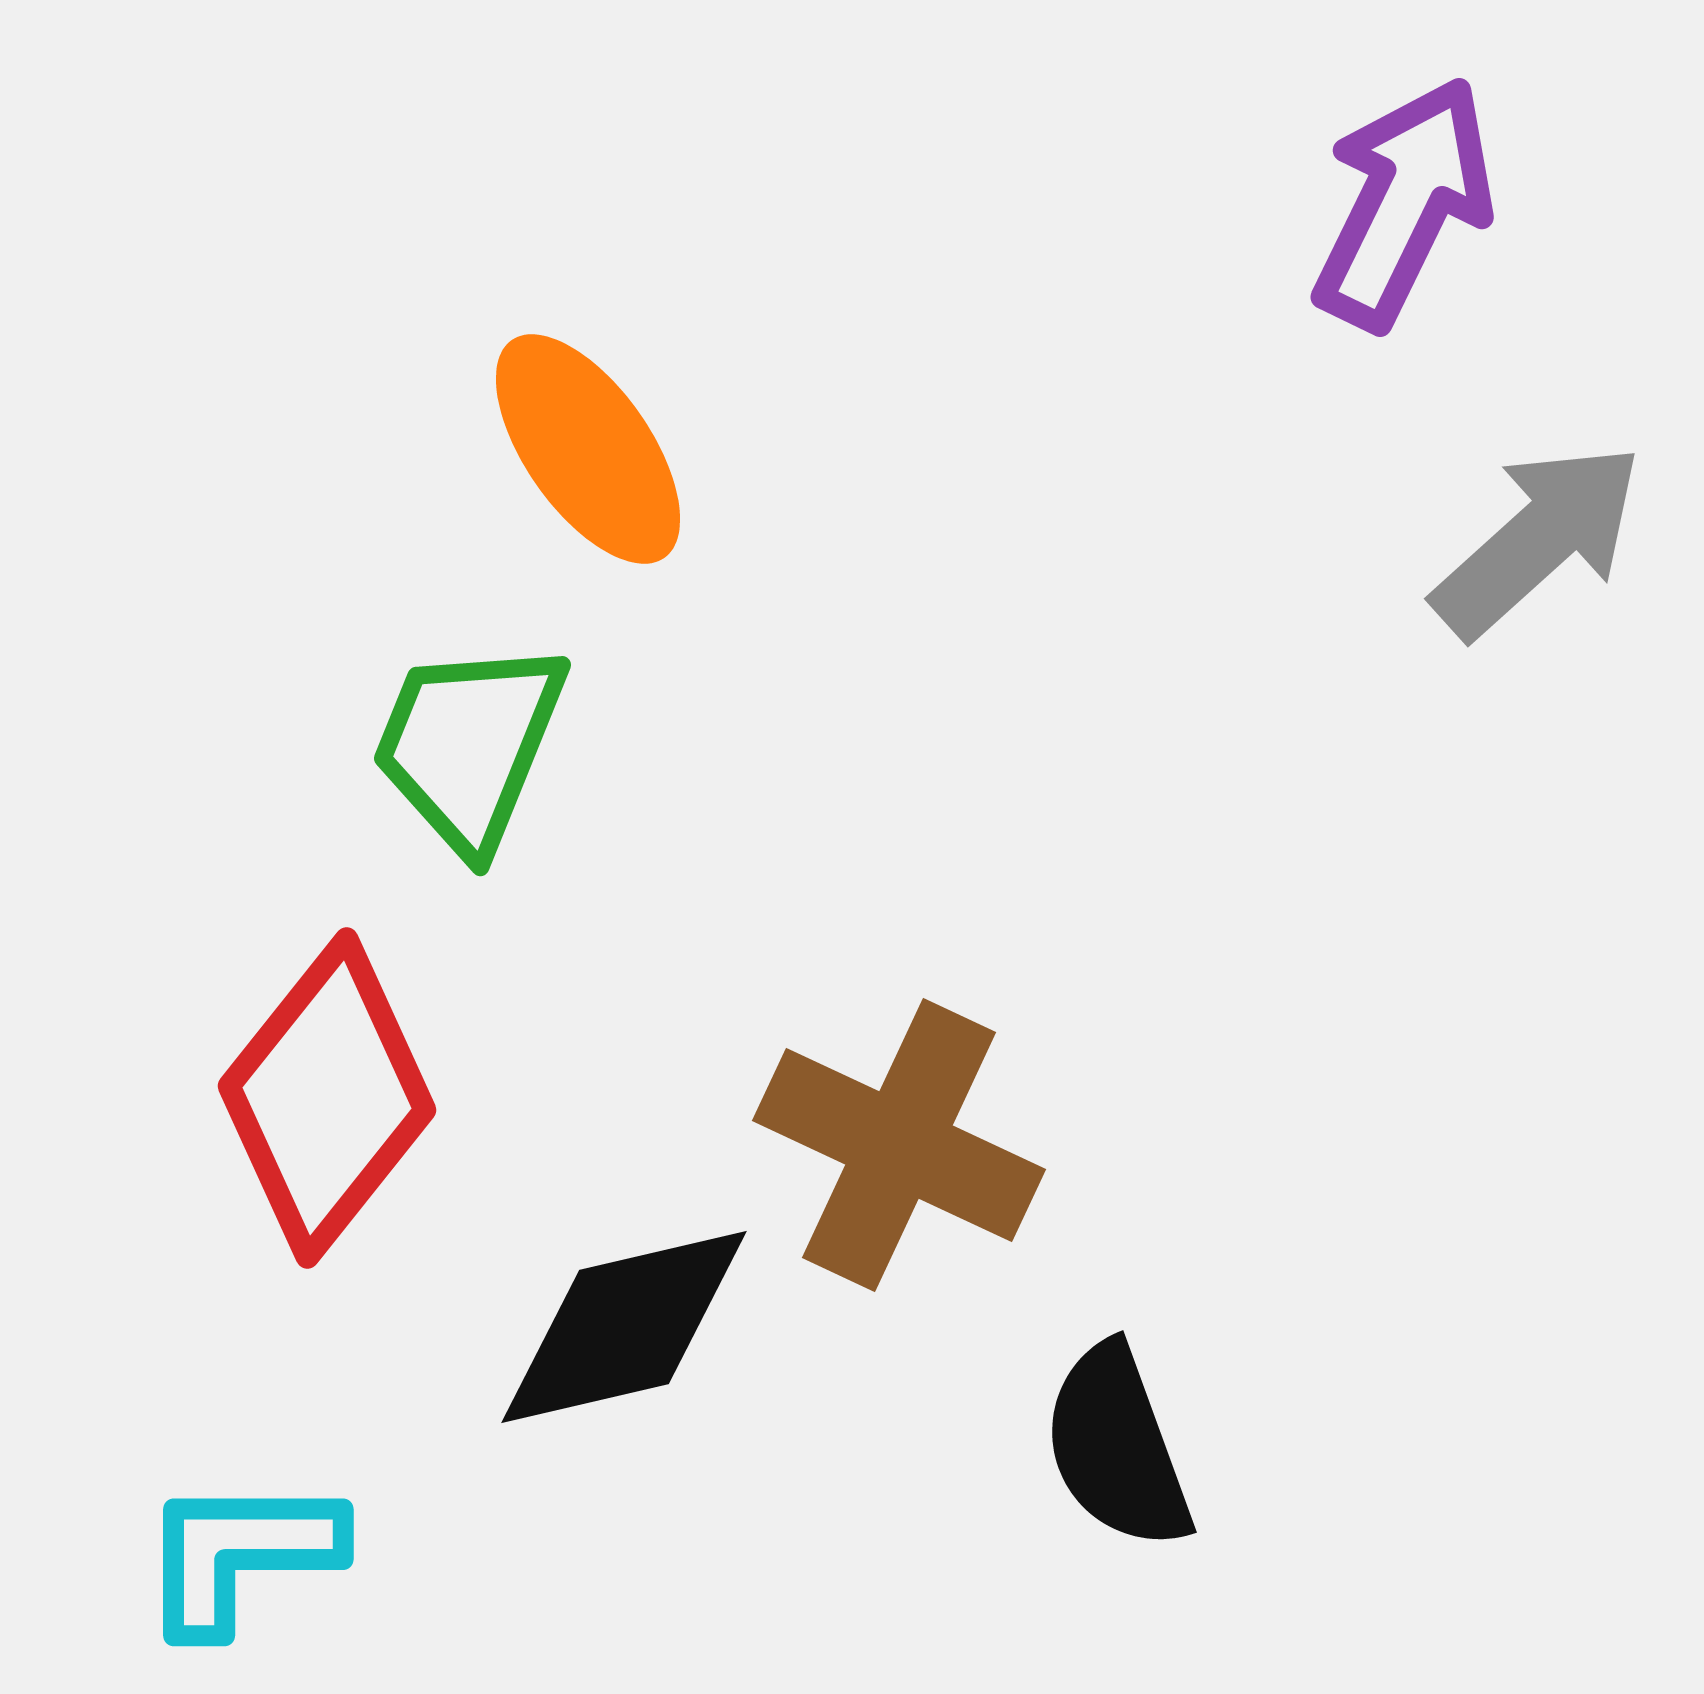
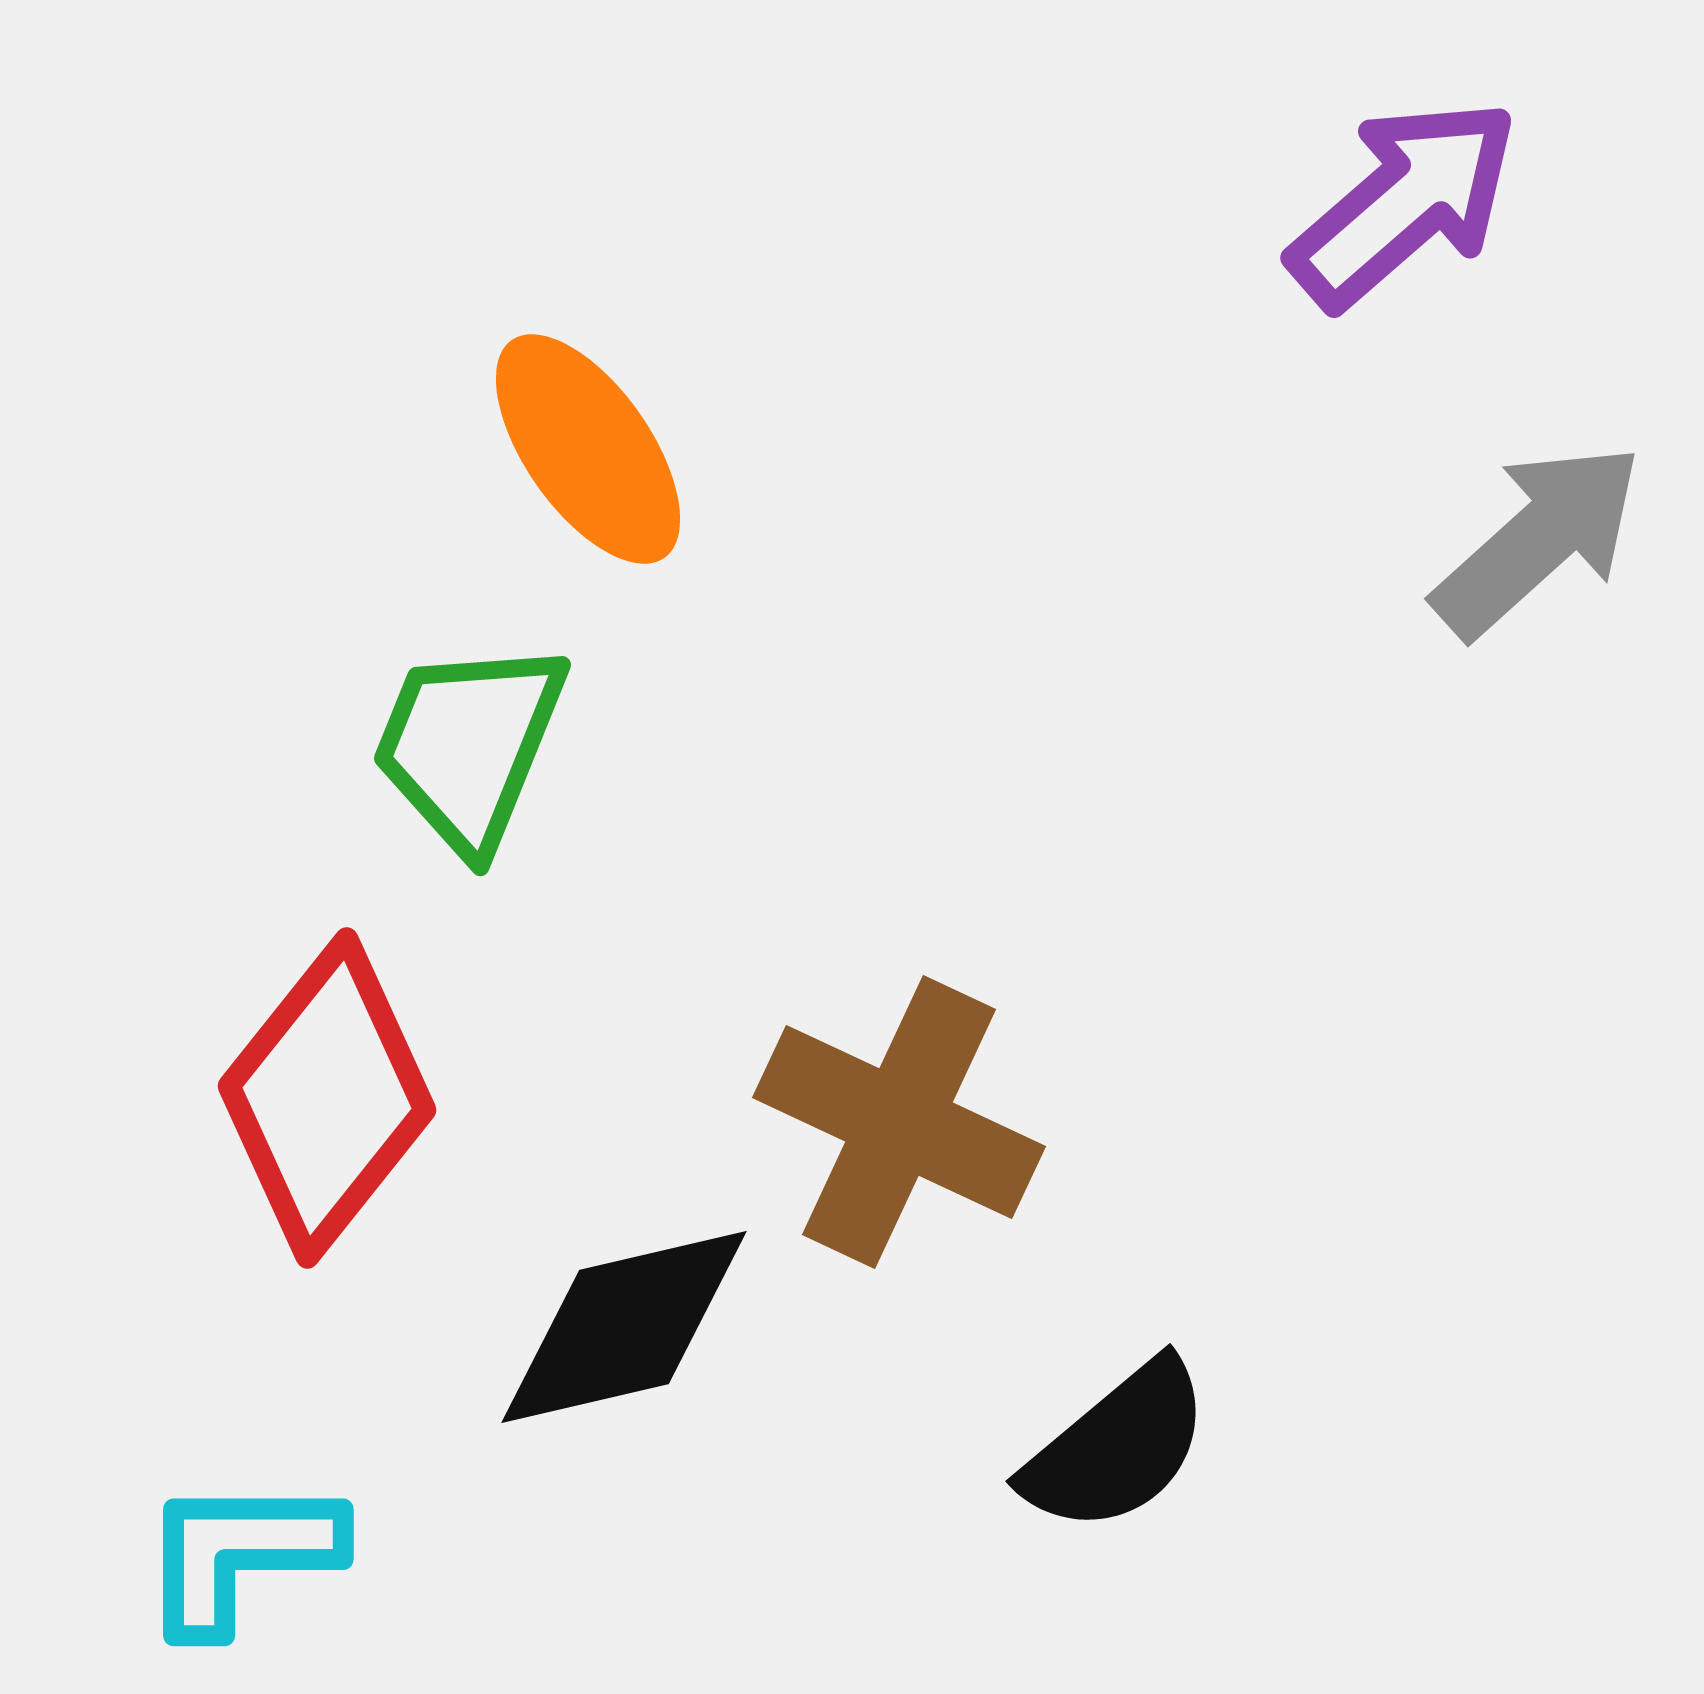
purple arrow: rotated 23 degrees clockwise
brown cross: moved 23 px up
black semicircle: rotated 110 degrees counterclockwise
